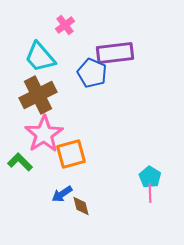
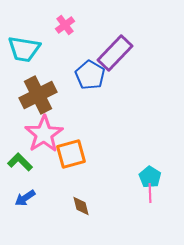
purple rectangle: rotated 39 degrees counterclockwise
cyan trapezoid: moved 16 px left, 8 px up; rotated 40 degrees counterclockwise
blue pentagon: moved 2 px left, 2 px down; rotated 8 degrees clockwise
blue arrow: moved 37 px left, 4 px down
